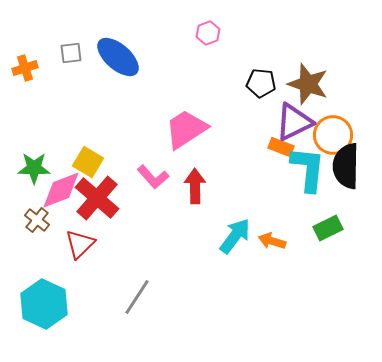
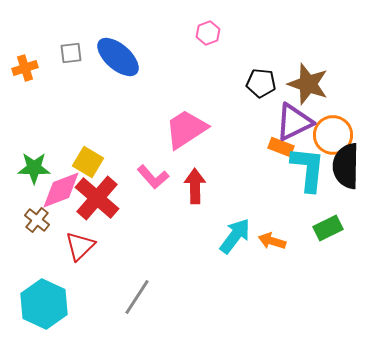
red triangle: moved 2 px down
